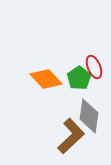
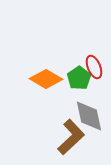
orange diamond: rotated 16 degrees counterclockwise
gray diamond: rotated 20 degrees counterclockwise
brown L-shape: moved 1 px down
